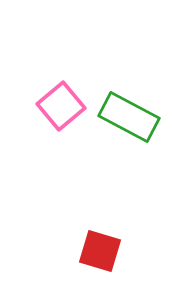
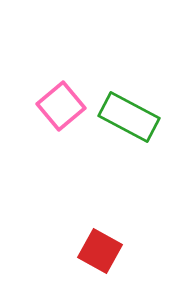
red square: rotated 12 degrees clockwise
